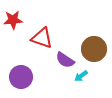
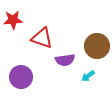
brown circle: moved 3 px right, 3 px up
purple semicircle: rotated 42 degrees counterclockwise
cyan arrow: moved 7 px right
